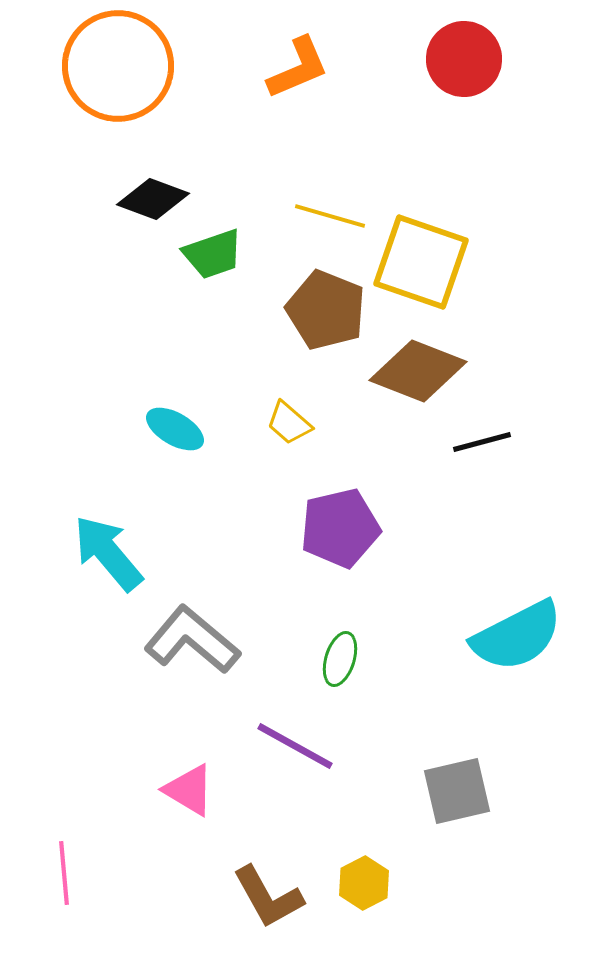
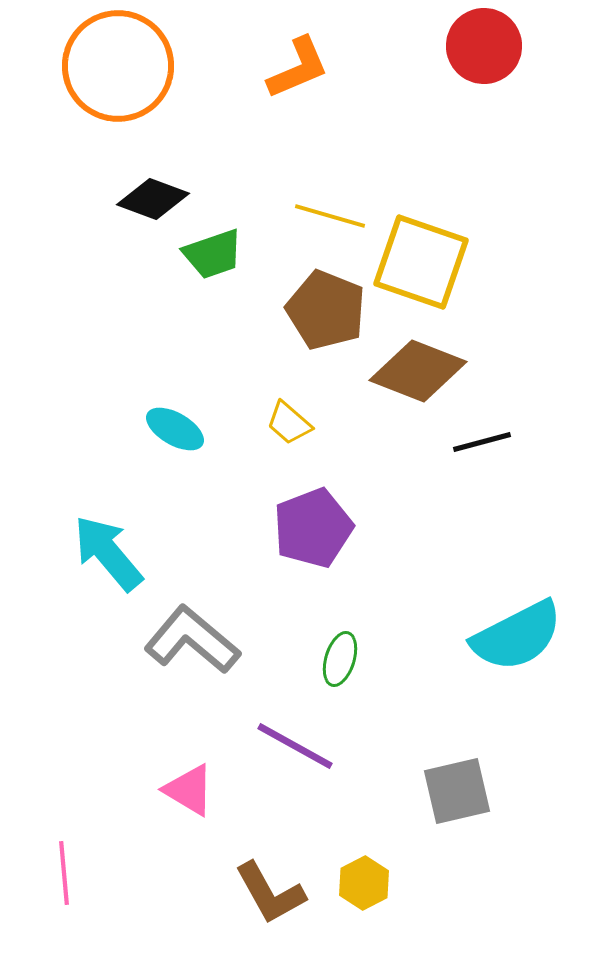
red circle: moved 20 px right, 13 px up
purple pentagon: moved 27 px left; rotated 8 degrees counterclockwise
brown L-shape: moved 2 px right, 4 px up
